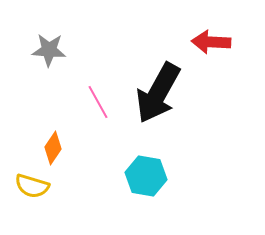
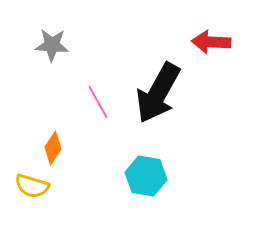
gray star: moved 3 px right, 5 px up
